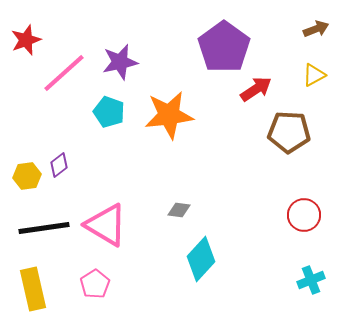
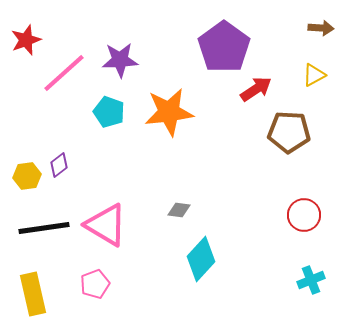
brown arrow: moved 5 px right, 1 px up; rotated 25 degrees clockwise
purple star: moved 2 px up; rotated 9 degrees clockwise
orange star: moved 3 px up
pink pentagon: rotated 12 degrees clockwise
yellow rectangle: moved 5 px down
